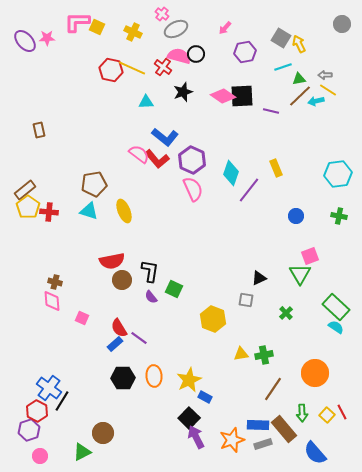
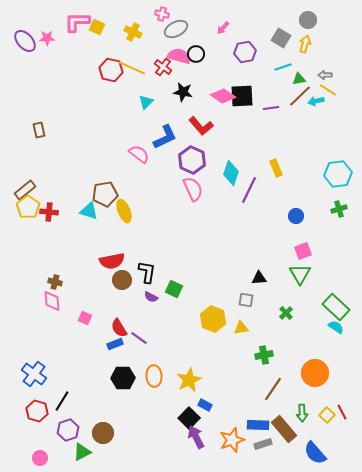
pink cross at (162, 14): rotated 24 degrees counterclockwise
gray circle at (342, 24): moved 34 px left, 4 px up
pink arrow at (225, 28): moved 2 px left
yellow arrow at (299, 44): moved 6 px right; rotated 42 degrees clockwise
black star at (183, 92): rotated 30 degrees clockwise
cyan triangle at (146, 102): rotated 42 degrees counterclockwise
purple line at (271, 111): moved 3 px up; rotated 21 degrees counterclockwise
blue L-shape at (165, 137): rotated 64 degrees counterclockwise
red L-shape at (157, 159): moved 44 px right, 33 px up
brown pentagon at (94, 184): moved 11 px right, 10 px down
purple line at (249, 190): rotated 12 degrees counterclockwise
green cross at (339, 216): moved 7 px up; rotated 28 degrees counterclockwise
pink square at (310, 256): moved 7 px left, 5 px up
black L-shape at (150, 271): moved 3 px left, 1 px down
black triangle at (259, 278): rotated 21 degrees clockwise
purple semicircle at (151, 297): rotated 24 degrees counterclockwise
pink square at (82, 318): moved 3 px right
blue rectangle at (115, 344): rotated 21 degrees clockwise
yellow triangle at (241, 354): moved 26 px up
blue cross at (49, 388): moved 15 px left, 14 px up
blue rectangle at (205, 397): moved 8 px down
red hexagon at (37, 411): rotated 10 degrees counterclockwise
purple hexagon at (29, 430): moved 39 px right
pink circle at (40, 456): moved 2 px down
